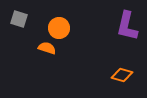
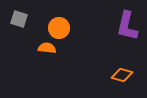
orange semicircle: rotated 12 degrees counterclockwise
